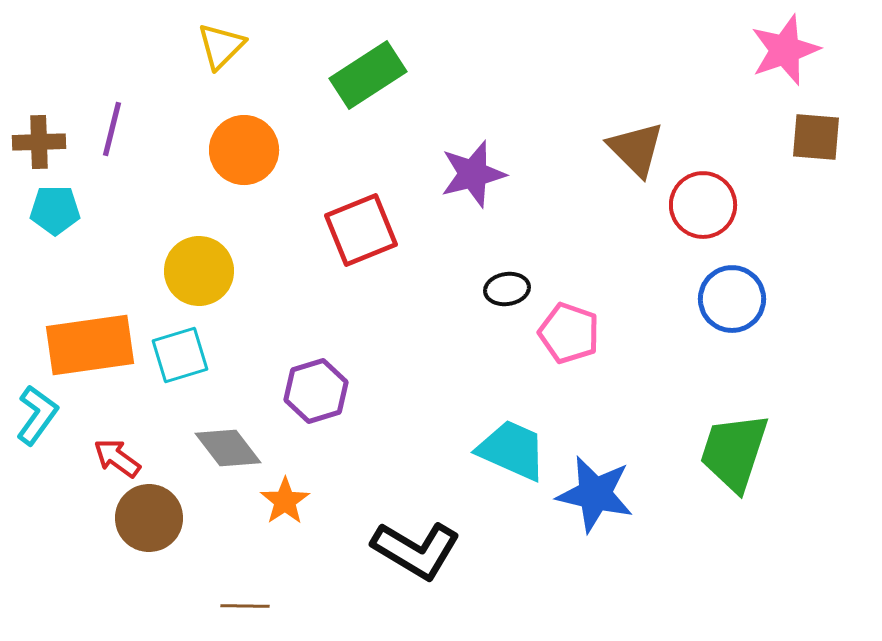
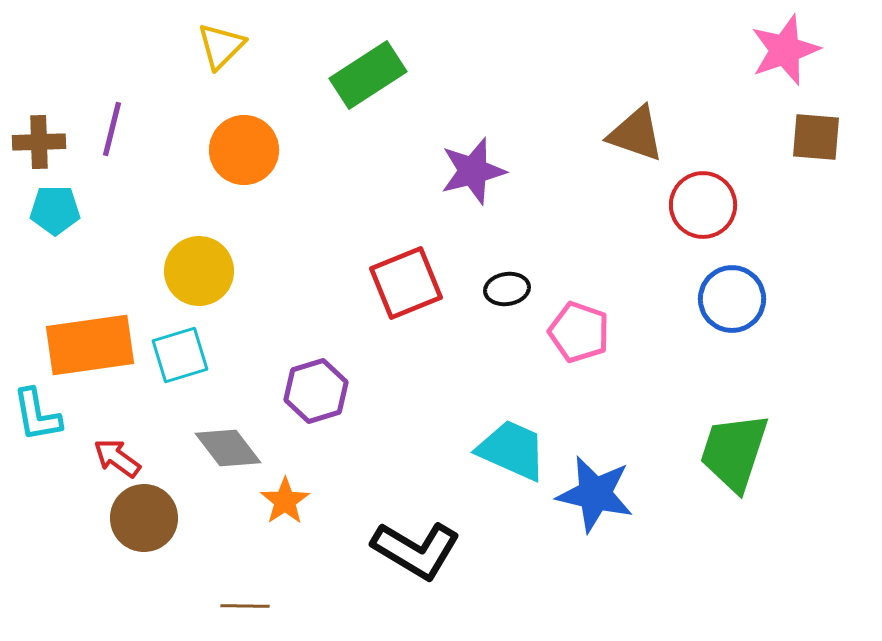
brown triangle: moved 15 px up; rotated 26 degrees counterclockwise
purple star: moved 3 px up
red square: moved 45 px right, 53 px down
pink pentagon: moved 10 px right, 1 px up
cyan L-shape: rotated 134 degrees clockwise
brown circle: moved 5 px left
